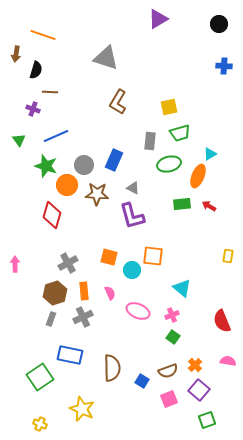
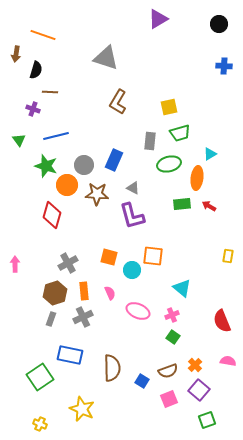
blue line at (56, 136): rotated 10 degrees clockwise
orange ellipse at (198, 176): moved 1 px left, 2 px down; rotated 15 degrees counterclockwise
